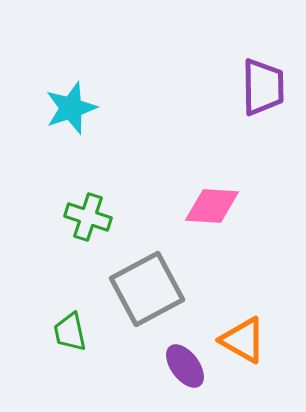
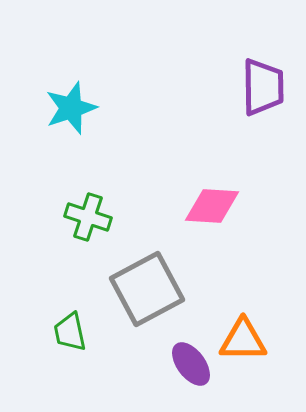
orange triangle: rotated 30 degrees counterclockwise
purple ellipse: moved 6 px right, 2 px up
